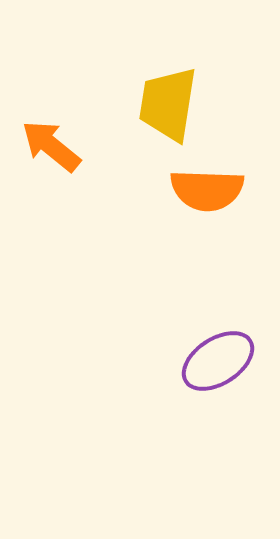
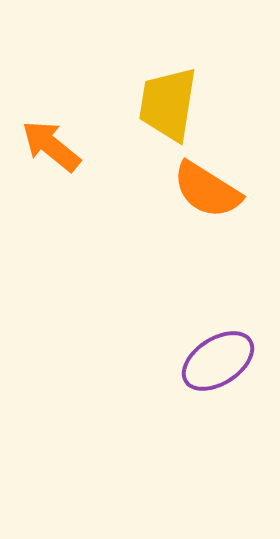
orange semicircle: rotated 30 degrees clockwise
